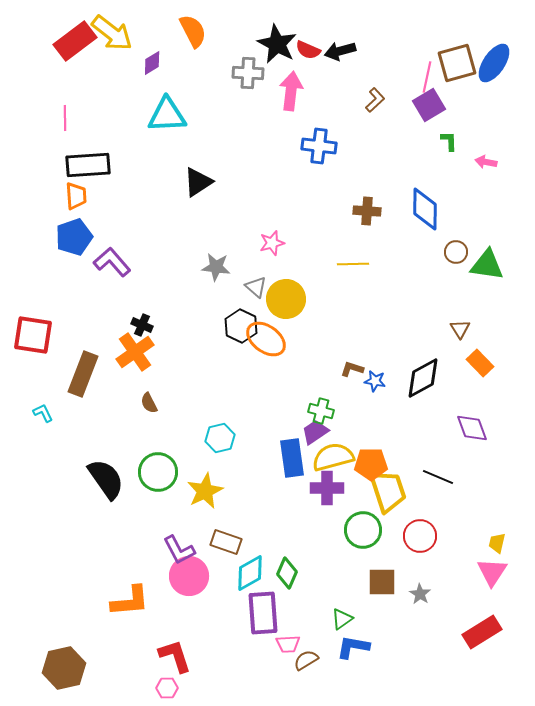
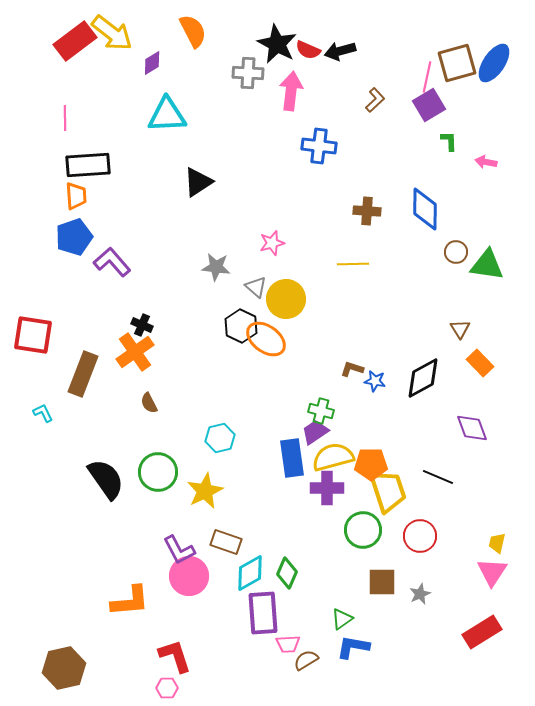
gray star at (420, 594): rotated 15 degrees clockwise
